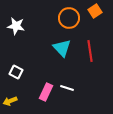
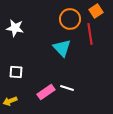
orange square: moved 1 px right
orange circle: moved 1 px right, 1 px down
white star: moved 1 px left, 2 px down
red line: moved 17 px up
white square: rotated 24 degrees counterclockwise
pink rectangle: rotated 30 degrees clockwise
